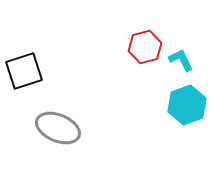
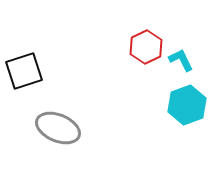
red hexagon: moved 1 px right; rotated 12 degrees counterclockwise
